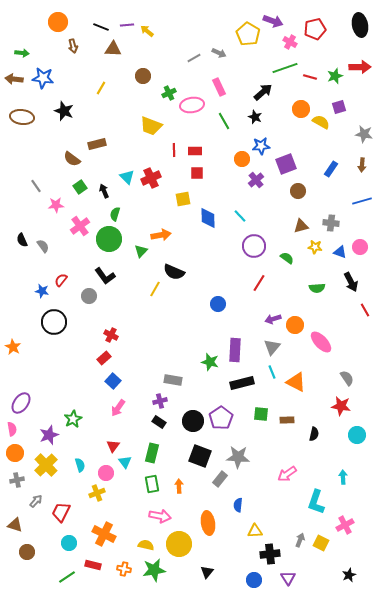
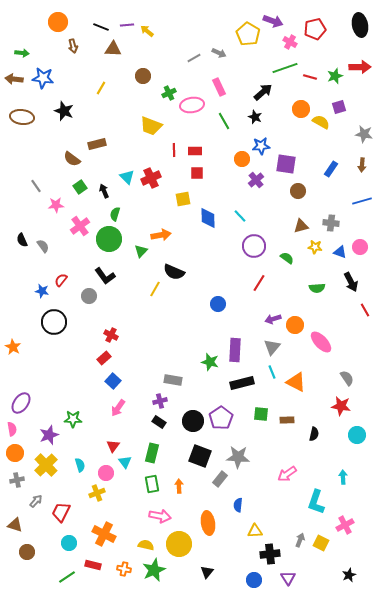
purple square at (286, 164): rotated 30 degrees clockwise
green star at (73, 419): rotated 30 degrees clockwise
green star at (154, 570): rotated 15 degrees counterclockwise
